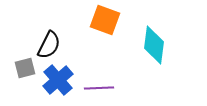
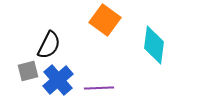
orange square: rotated 16 degrees clockwise
gray square: moved 3 px right, 3 px down
